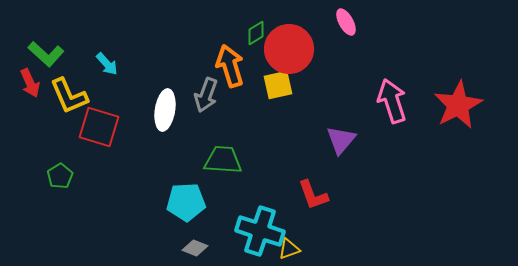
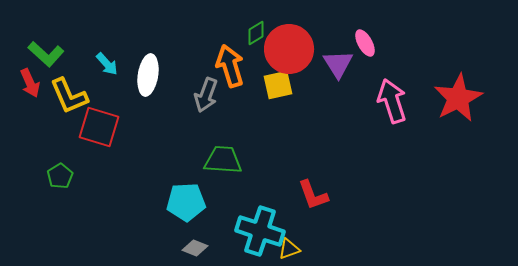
pink ellipse: moved 19 px right, 21 px down
red star: moved 7 px up
white ellipse: moved 17 px left, 35 px up
purple triangle: moved 3 px left, 76 px up; rotated 12 degrees counterclockwise
